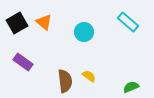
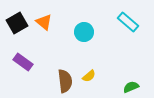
yellow semicircle: rotated 104 degrees clockwise
